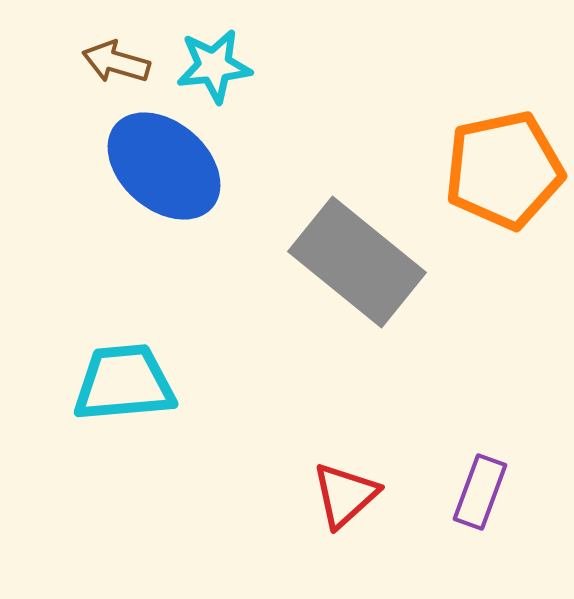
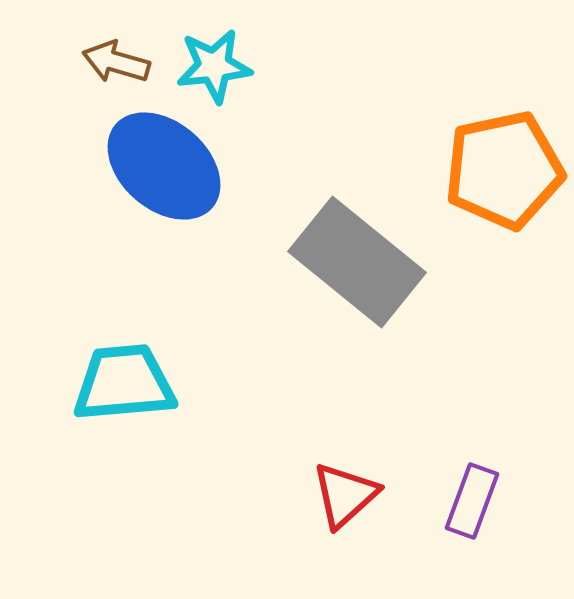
purple rectangle: moved 8 px left, 9 px down
